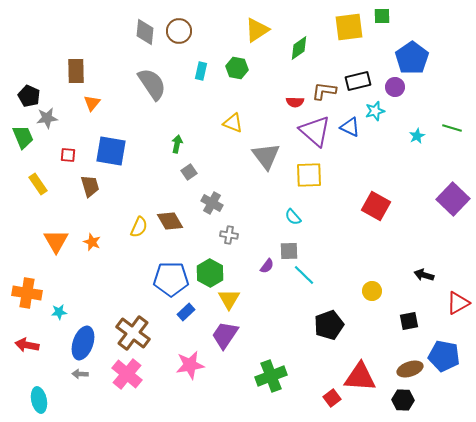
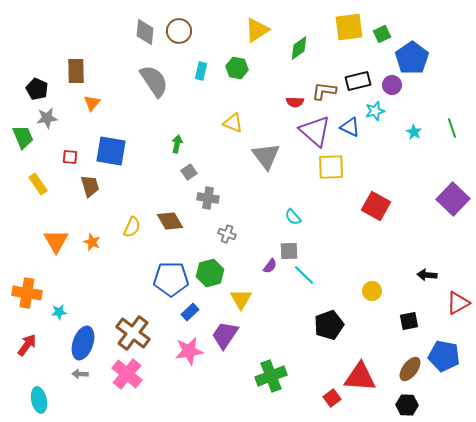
green square at (382, 16): moved 18 px down; rotated 24 degrees counterclockwise
gray semicircle at (152, 84): moved 2 px right, 3 px up
purple circle at (395, 87): moved 3 px left, 2 px up
black pentagon at (29, 96): moved 8 px right, 7 px up
green line at (452, 128): rotated 54 degrees clockwise
cyan star at (417, 136): moved 3 px left, 4 px up; rotated 14 degrees counterclockwise
red square at (68, 155): moved 2 px right, 2 px down
yellow square at (309, 175): moved 22 px right, 8 px up
gray cross at (212, 203): moved 4 px left, 5 px up; rotated 20 degrees counterclockwise
yellow semicircle at (139, 227): moved 7 px left
gray cross at (229, 235): moved 2 px left, 1 px up; rotated 12 degrees clockwise
purple semicircle at (267, 266): moved 3 px right
green hexagon at (210, 273): rotated 16 degrees clockwise
black arrow at (424, 275): moved 3 px right; rotated 12 degrees counterclockwise
yellow triangle at (229, 299): moved 12 px right
blue rectangle at (186, 312): moved 4 px right
red arrow at (27, 345): rotated 115 degrees clockwise
pink star at (190, 365): moved 1 px left, 14 px up
brown ellipse at (410, 369): rotated 35 degrees counterclockwise
black hexagon at (403, 400): moved 4 px right, 5 px down
